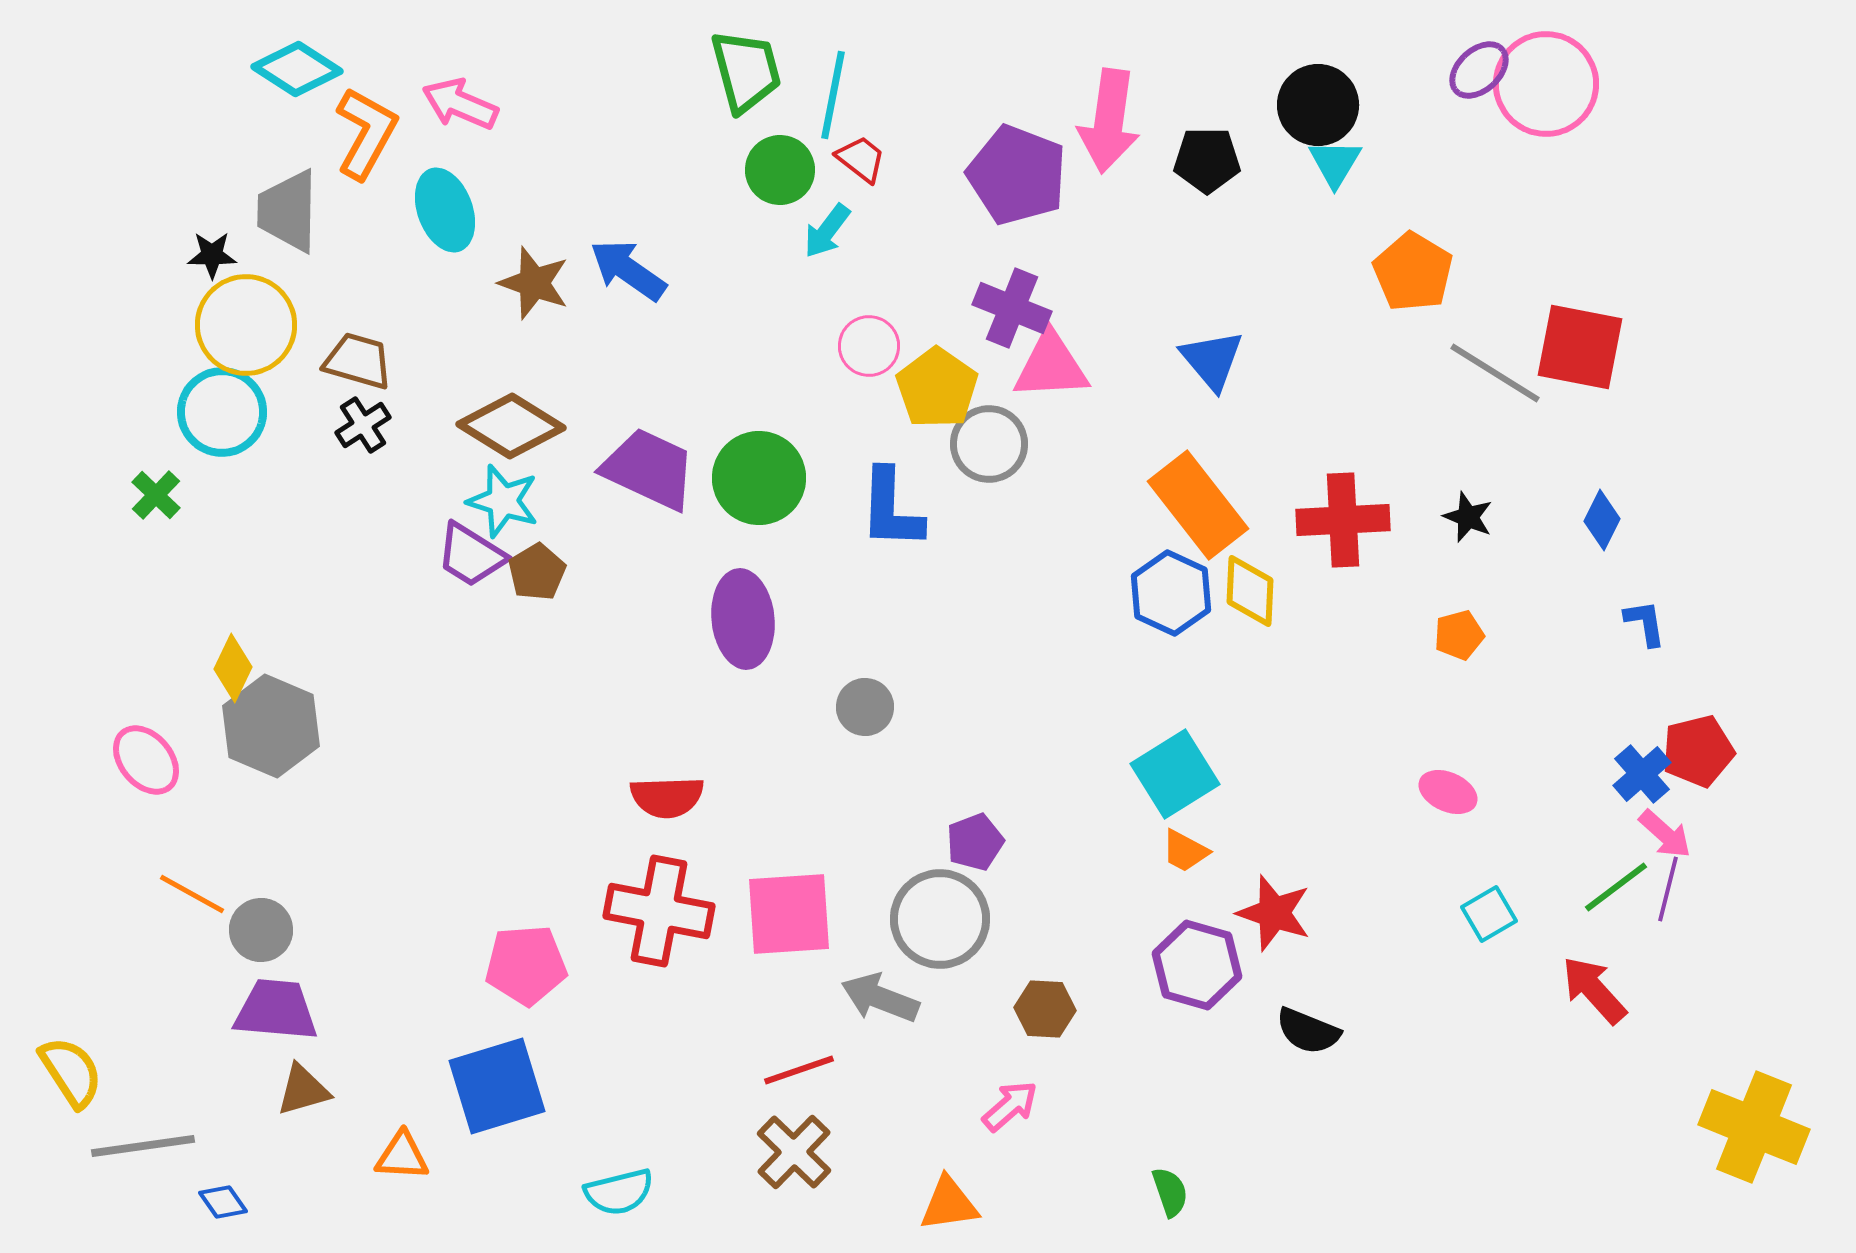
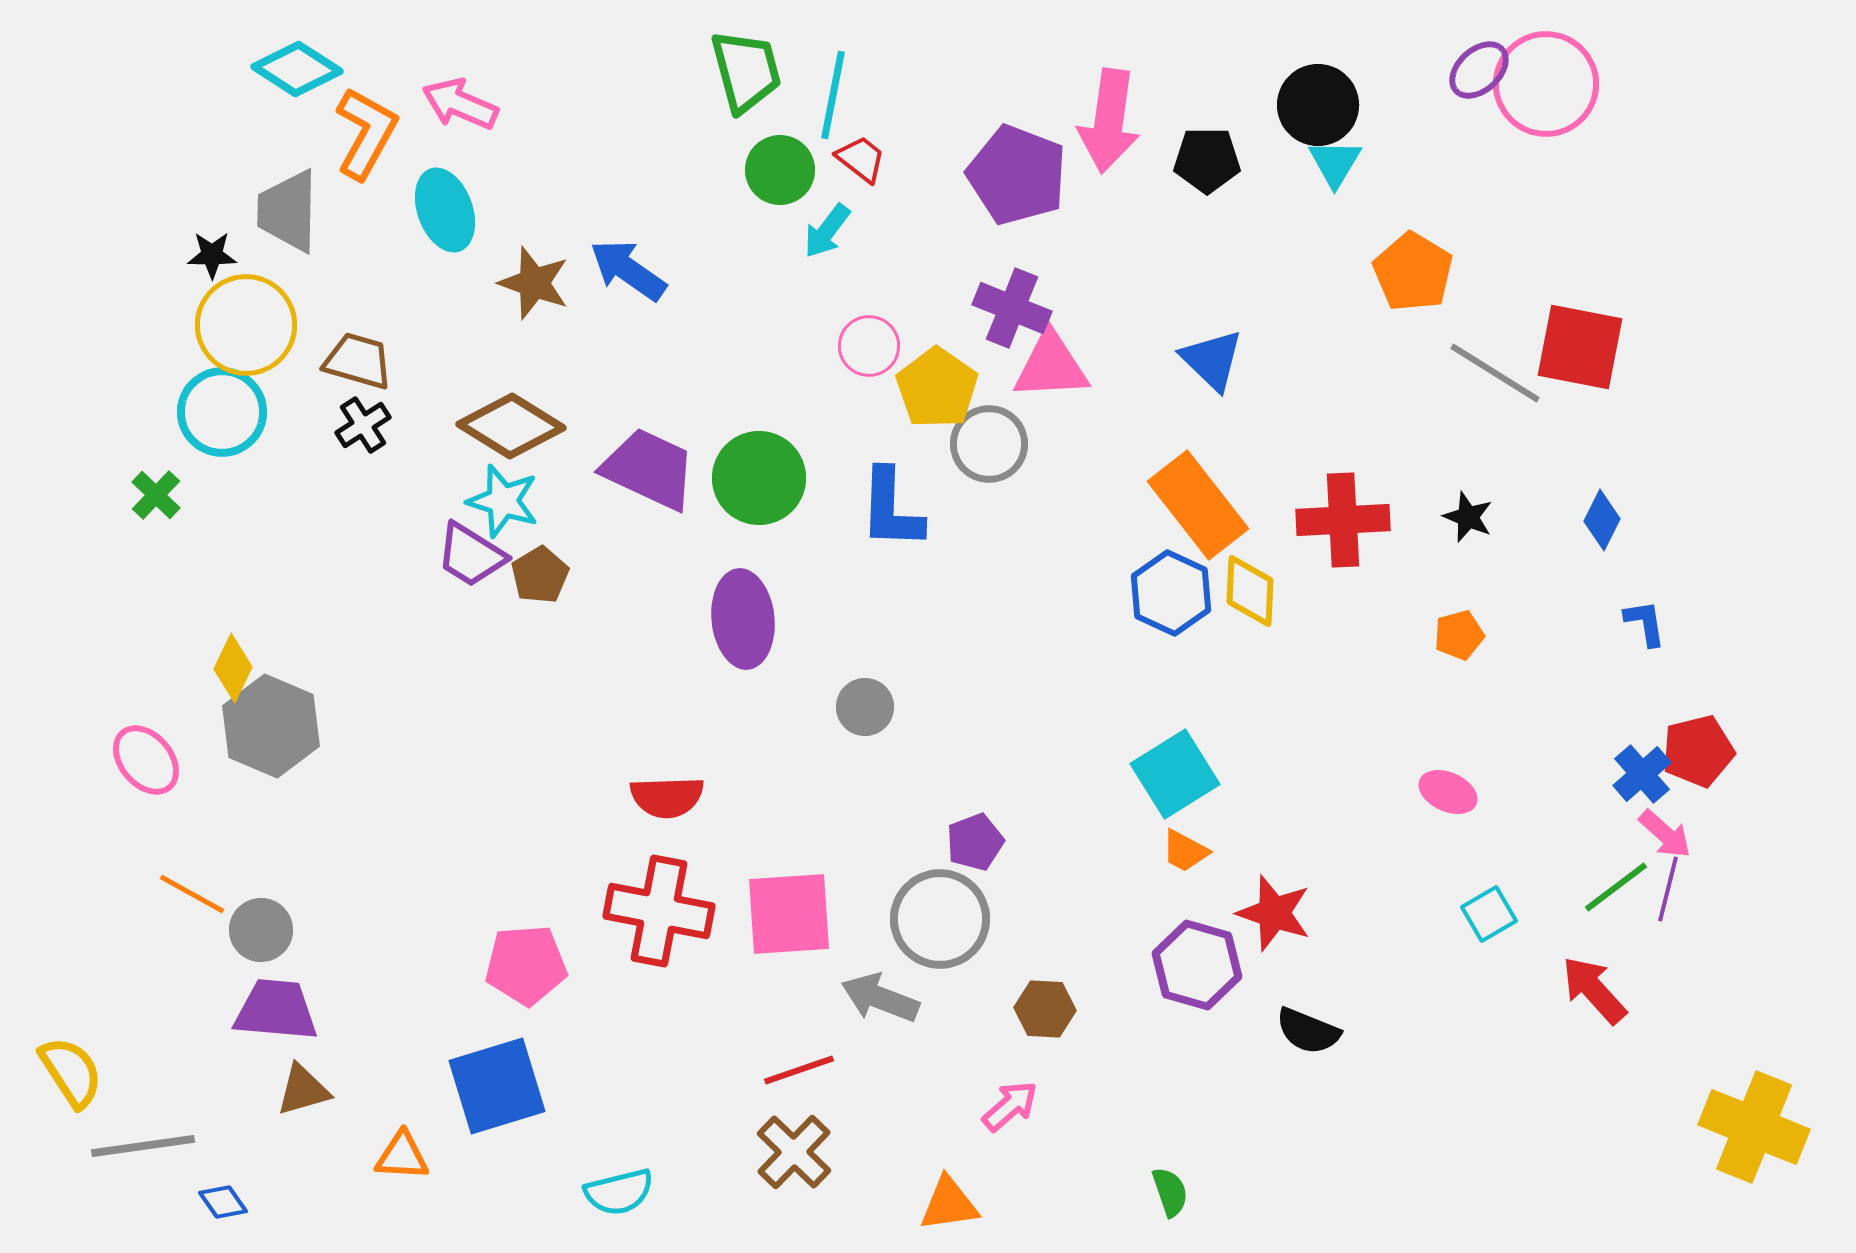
blue triangle at (1212, 360): rotated 6 degrees counterclockwise
brown pentagon at (537, 572): moved 3 px right, 3 px down
